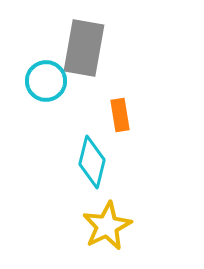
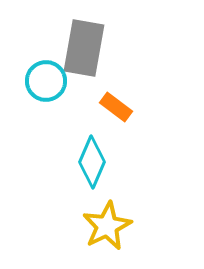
orange rectangle: moved 4 px left, 8 px up; rotated 44 degrees counterclockwise
cyan diamond: rotated 9 degrees clockwise
